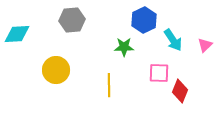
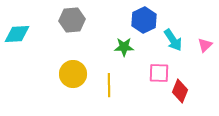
yellow circle: moved 17 px right, 4 px down
